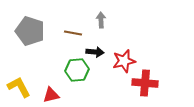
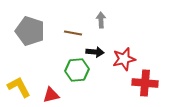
red star: moved 2 px up
